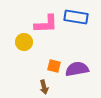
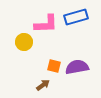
blue rectangle: rotated 25 degrees counterclockwise
purple semicircle: moved 2 px up
brown arrow: moved 1 px left, 2 px up; rotated 112 degrees counterclockwise
